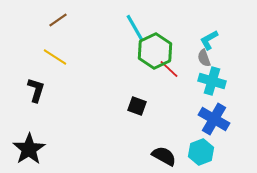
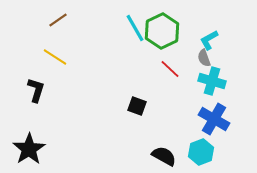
green hexagon: moved 7 px right, 20 px up
red line: moved 1 px right
